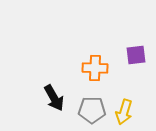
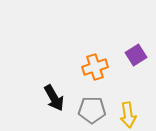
purple square: rotated 25 degrees counterclockwise
orange cross: moved 1 px up; rotated 20 degrees counterclockwise
yellow arrow: moved 4 px right, 3 px down; rotated 25 degrees counterclockwise
